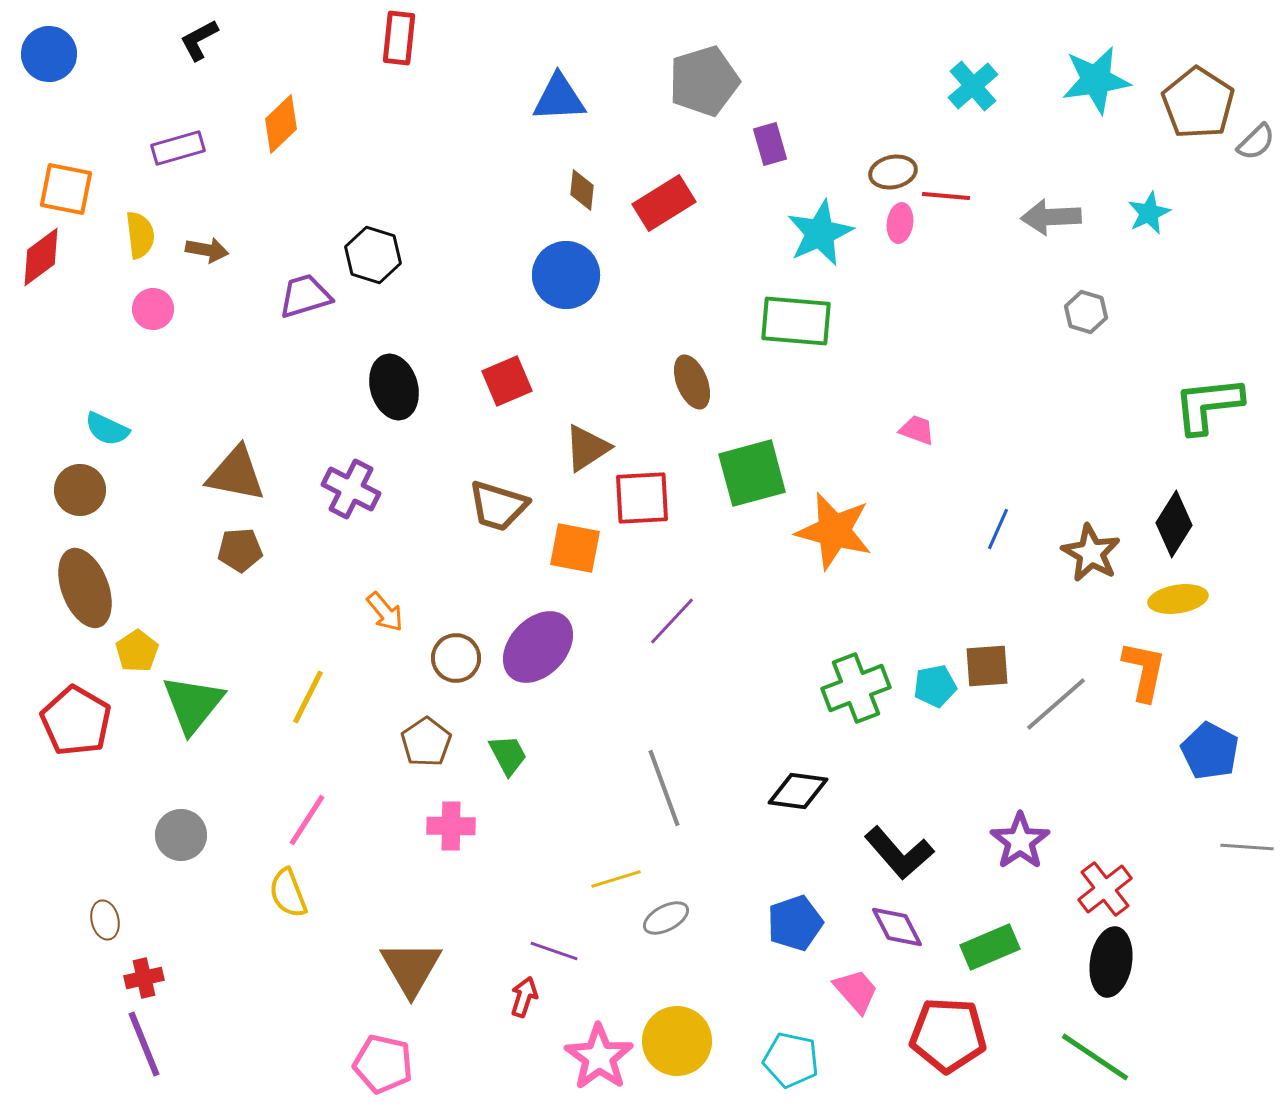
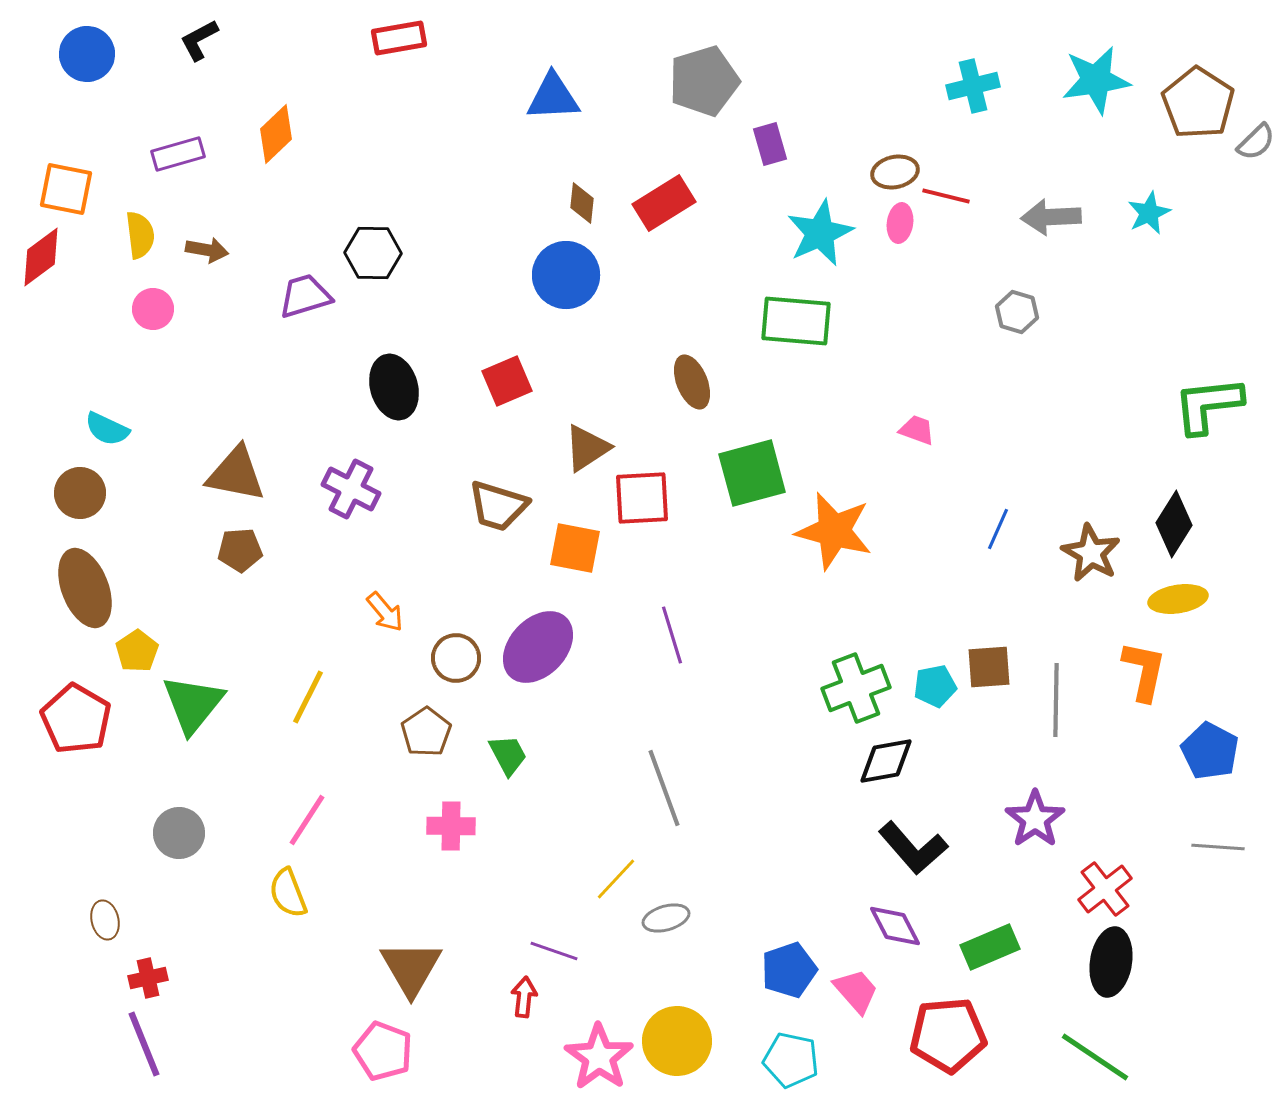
red rectangle at (399, 38): rotated 74 degrees clockwise
blue circle at (49, 54): moved 38 px right
cyan cross at (973, 86): rotated 27 degrees clockwise
blue triangle at (559, 98): moved 6 px left, 1 px up
orange diamond at (281, 124): moved 5 px left, 10 px down
purple rectangle at (178, 148): moved 6 px down
brown ellipse at (893, 172): moved 2 px right
brown diamond at (582, 190): moved 13 px down
red line at (946, 196): rotated 9 degrees clockwise
black hexagon at (373, 255): moved 2 px up; rotated 16 degrees counterclockwise
gray hexagon at (1086, 312): moved 69 px left
brown circle at (80, 490): moved 3 px down
purple line at (672, 621): moved 14 px down; rotated 60 degrees counterclockwise
brown square at (987, 666): moved 2 px right, 1 px down
gray line at (1056, 704): moved 4 px up; rotated 48 degrees counterclockwise
red pentagon at (76, 721): moved 2 px up
brown pentagon at (426, 742): moved 10 px up
black diamond at (798, 791): moved 88 px right, 30 px up; rotated 18 degrees counterclockwise
gray circle at (181, 835): moved 2 px left, 2 px up
purple star at (1020, 841): moved 15 px right, 22 px up
gray line at (1247, 847): moved 29 px left
black L-shape at (899, 853): moved 14 px right, 5 px up
yellow line at (616, 879): rotated 30 degrees counterclockwise
gray ellipse at (666, 918): rotated 12 degrees clockwise
blue pentagon at (795, 923): moved 6 px left, 47 px down
purple diamond at (897, 927): moved 2 px left, 1 px up
red cross at (144, 978): moved 4 px right
red arrow at (524, 997): rotated 12 degrees counterclockwise
red pentagon at (948, 1035): rotated 8 degrees counterclockwise
pink pentagon at (383, 1064): moved 13 px up; rotated 8 degrees clockwise
